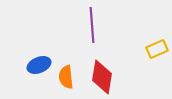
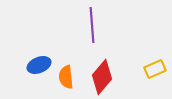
yellow rectangle: moved 2 px left, 20 px down
red diamond: rotated 32 degrees clockwise
